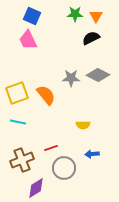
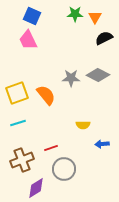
orange triangle: moved 1 px left, 1 px down
black semicircle: moved 13 px right
cyan line: moved 1 px down; rotated 28 degrees counterclockwise
blue arrow: moved 10 px right, 10 px up
gray circle: moved 1 px down
